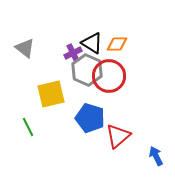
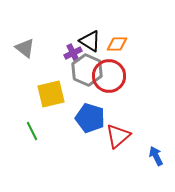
black triangle: moved 2 px left, 2 px up
green line: moved 4 px right, 4 px down
